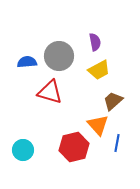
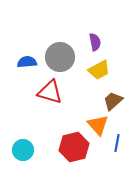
gray circle: moved 1 px right, 1 px down
